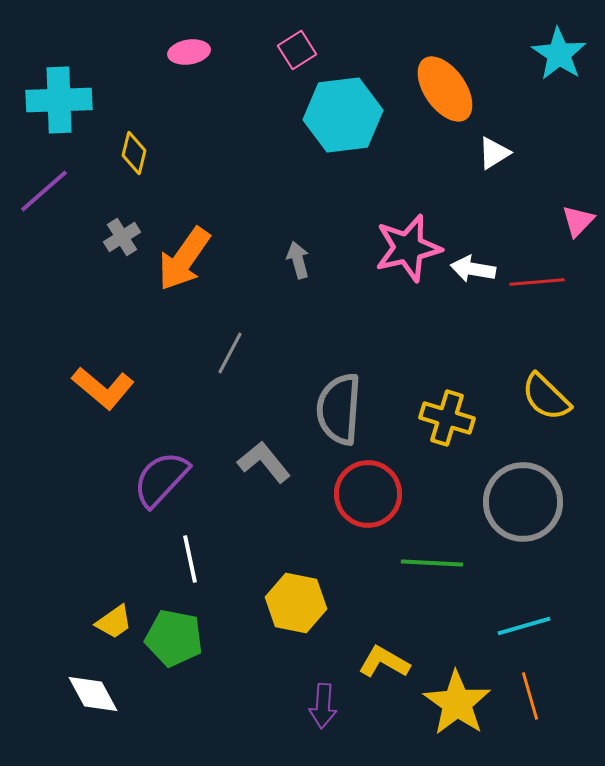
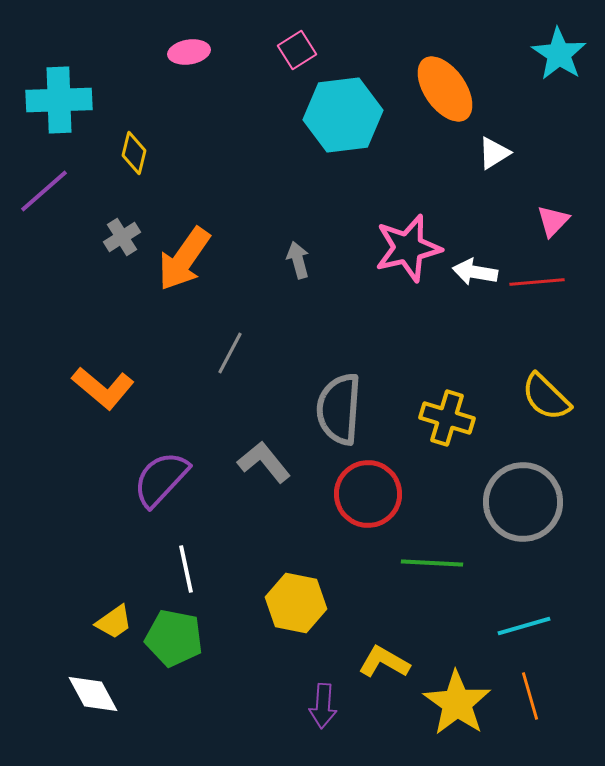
pink triangle: moved 25 px left
white arrow: moved 2 px right, 3 px down
white line: moved 4 px left, 10 px down
